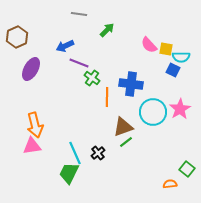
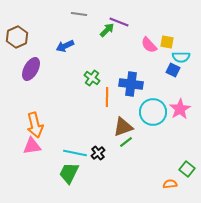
yellow square: moved 1 px right, 7 px up
purple line: moved 40 px right, 41 px up
cyan line: rotated 55 degrees counterclockwise
